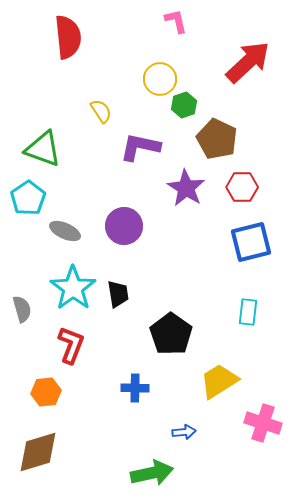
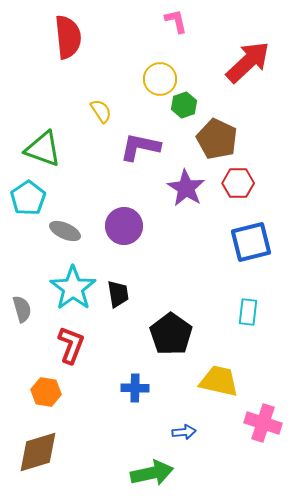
red hexagon: moved 4 px left, 4 px up
yellow trapezoid: rotated 45 degrees clockwise
orange hexagon: rotated 16 degrees clockwise
